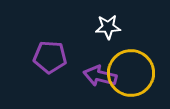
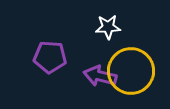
yellow circle: moved 2 px up
